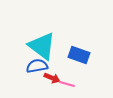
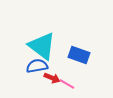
pink line: rotated 14 degrees clockwise
